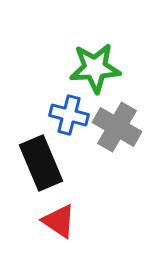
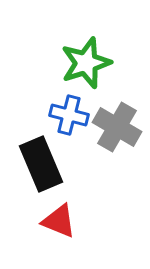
green star: moved 9 px left, 5 px up; rotated 15 degrees counterclockwise
black rectangle: moved 1 px down
red triangle: rotated 12 degrees counterclockwise
